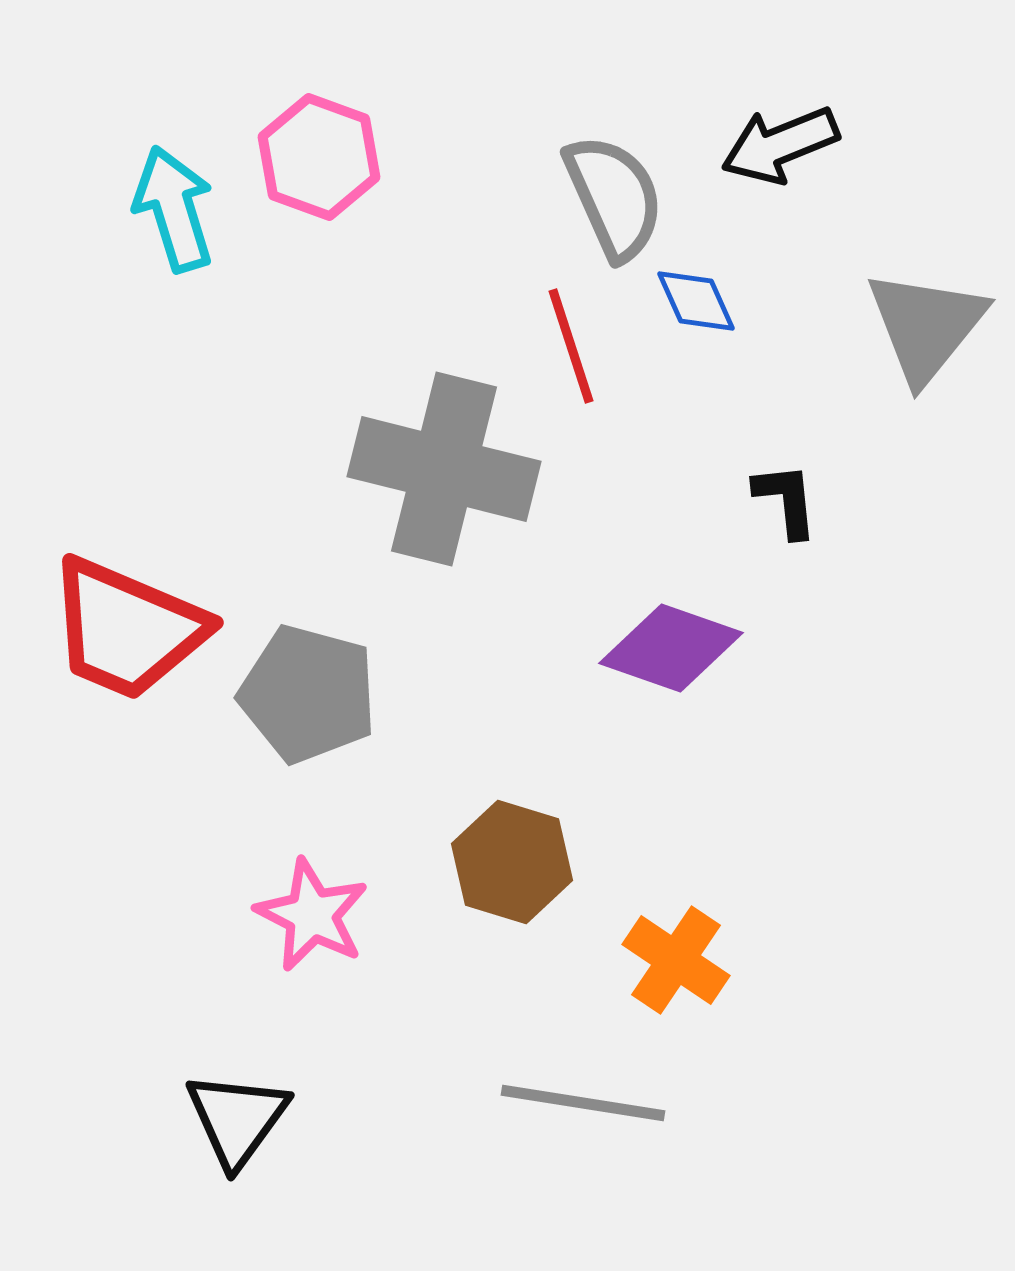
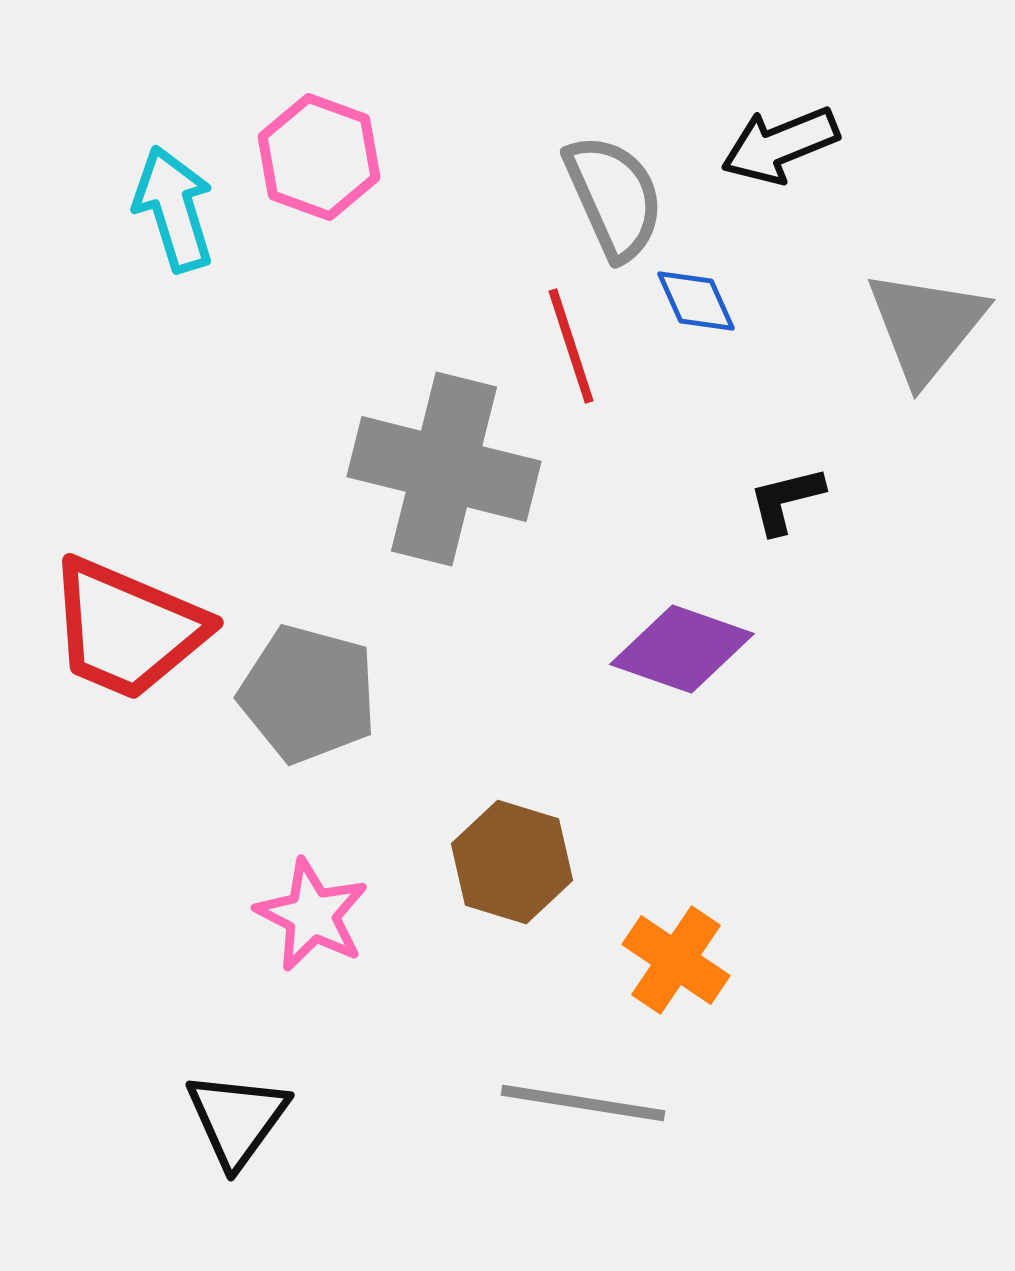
black L-shape: rotated 98 degrees counterclockwise
purple diamond: moved 11 px right, 1 px down
